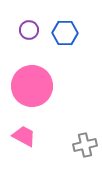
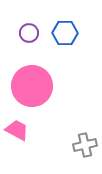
purple circle: moved 3 px down
pink trapezoid: moved 7 px left, 6 px up
